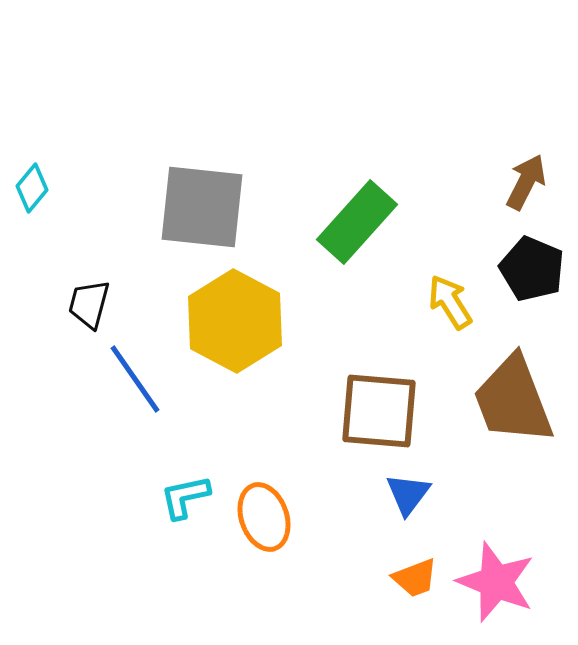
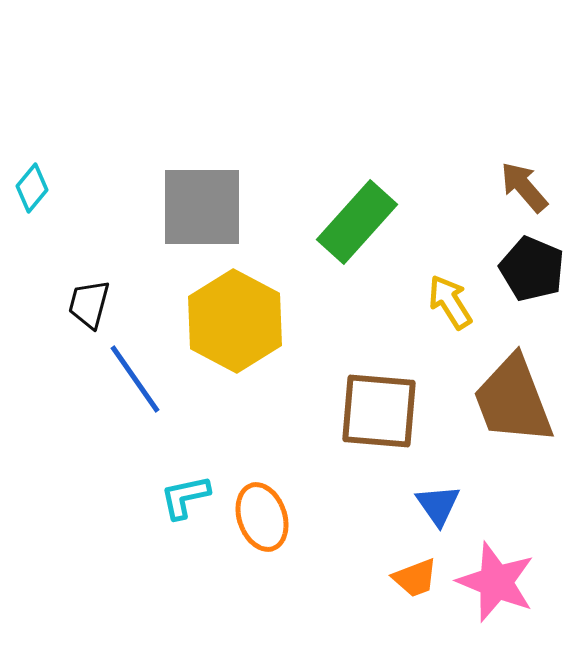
brown arrow: moved 2 px left, 5 px down; rotated 68 degrees counterclockwise
gray square: rotated 6 degrees counterclockwise
blue triangle: moved 30 px right, 11 px down; rotated 12 degrees counterclockwise
orange ellipse: moved 2 px left
